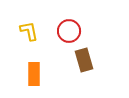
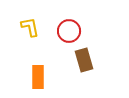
yellow L-shape: moved 1 px right, 4 px up
orange rectangle: moved 4 px right, 3 px down
